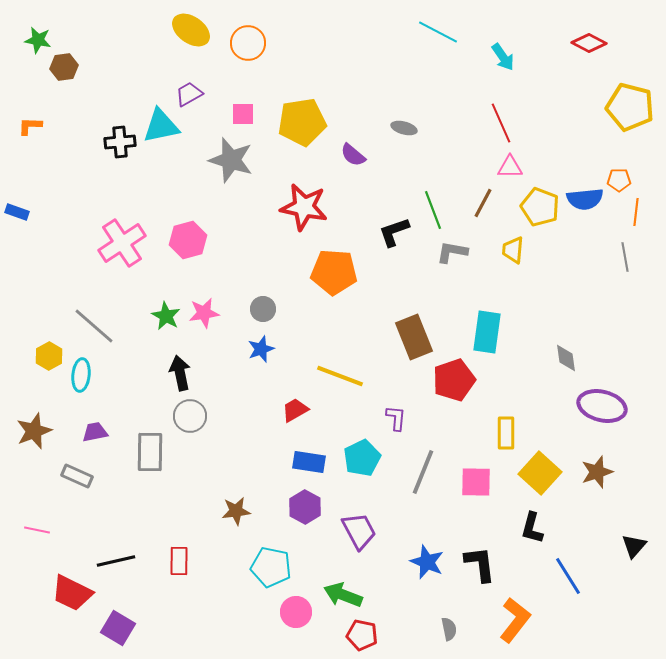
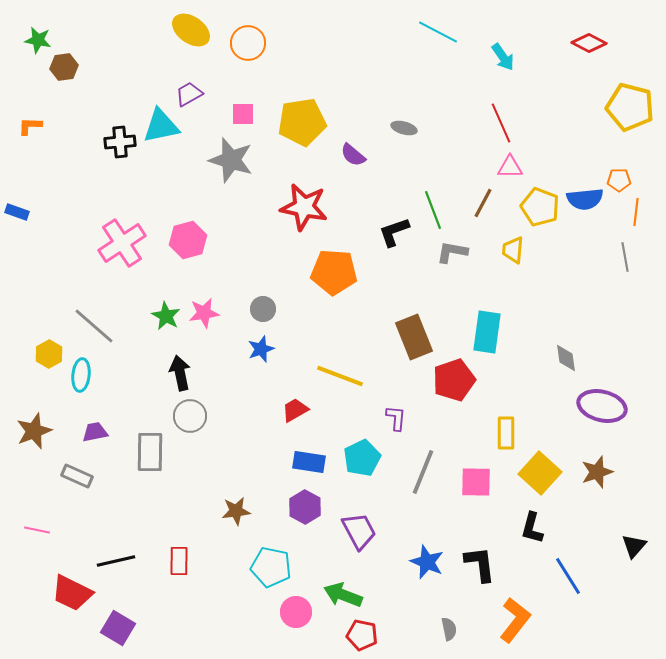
yellow hexagon at (49, 356): moved 2 px up
